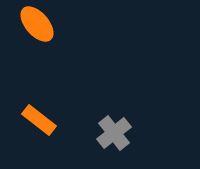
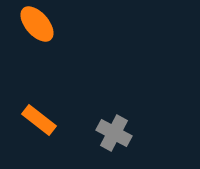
gray cross: rotated 24 degrees counterclockwise
